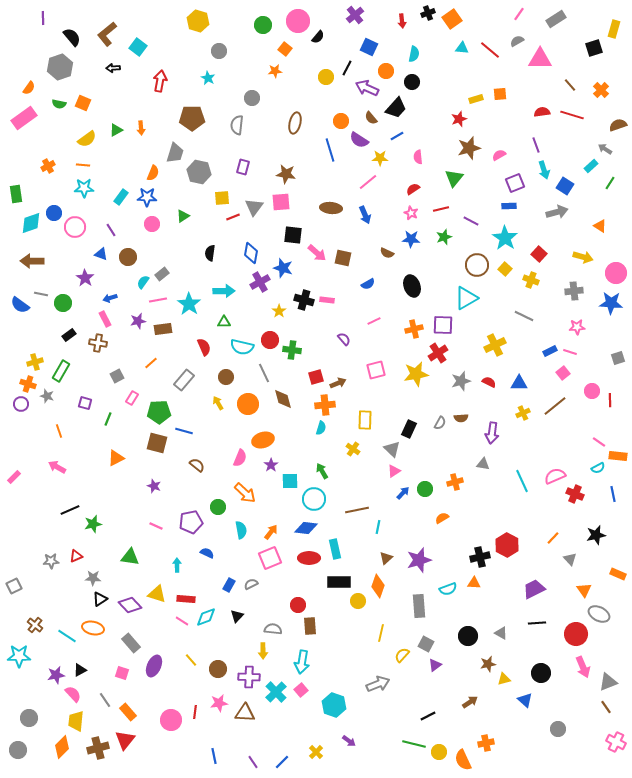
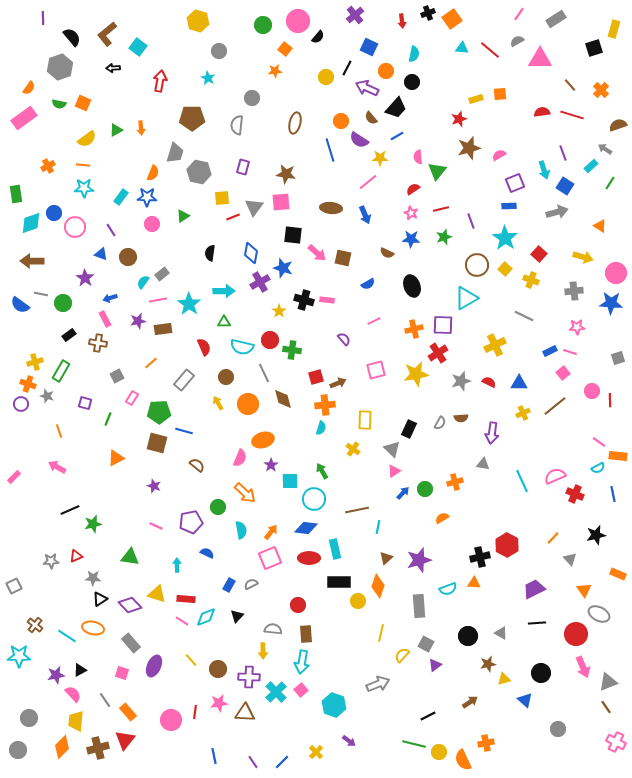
purple line at (536, 145): moved 27 px right, 8 px down
green triangle at (454, 178): moved 17 px left, 7 px up
purple line at (471, 221): rotated 42 degrees clockwise
brown rectangle at (310, 626): moved 4 px left, 8 px down
